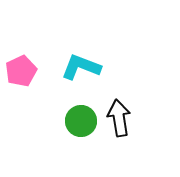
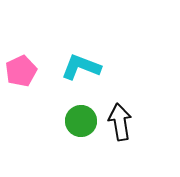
black arrow: moved 1 px right, 4 px down
